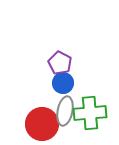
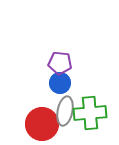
purple pentagon: rotated 20 degrees counterclockwise
blue circle: moved 3 px left
